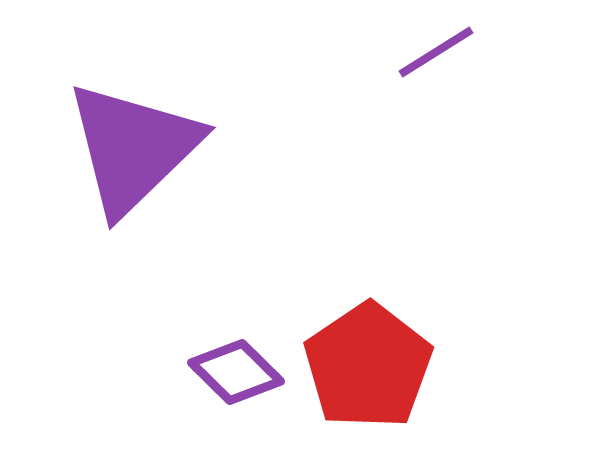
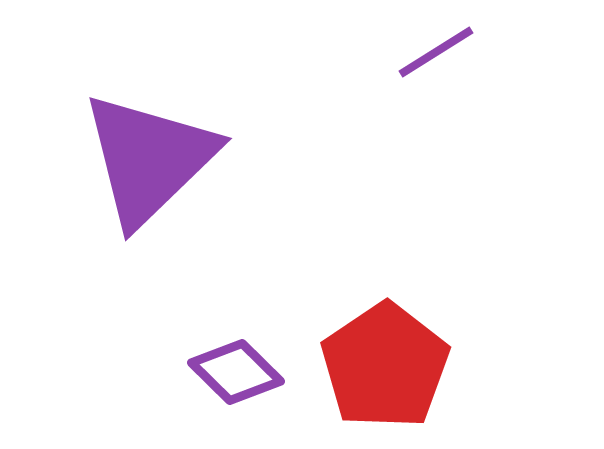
purple triangle: moved 16 px right, 11 px down
red pentagon: moved 17 px right
